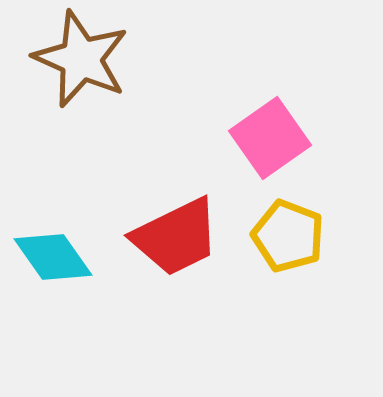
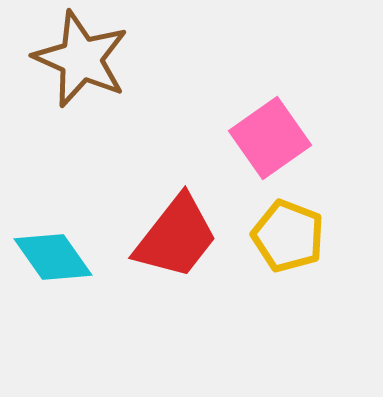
red trapezoid: rotated 26 degrees counterclockwise
